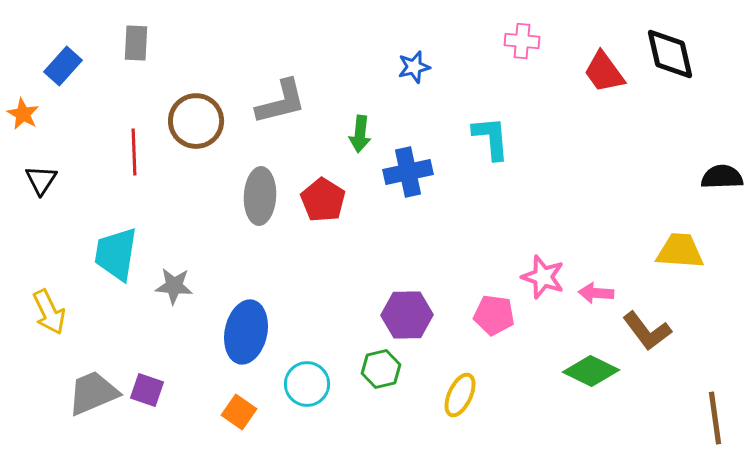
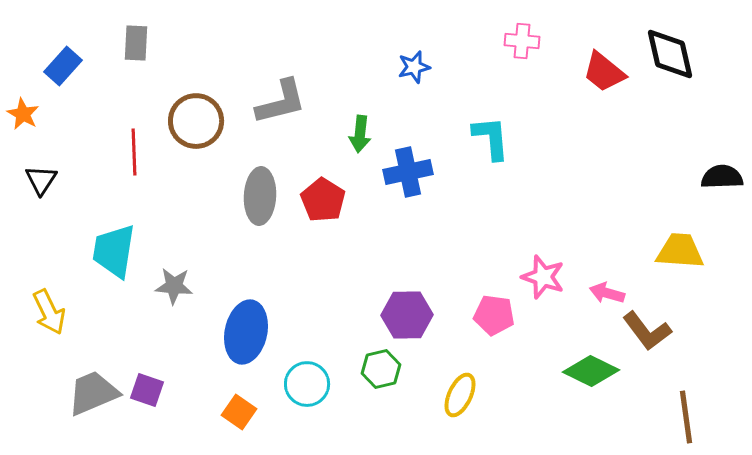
red trapezoid: rotated 15 degrees counterclockwise
cyan trapezoid: moved 2 px left, 3 px up
pink arrow: moved 11 px right; rotated 12 degrees clockwise
brown line: moved 29 px left, 1 px up
